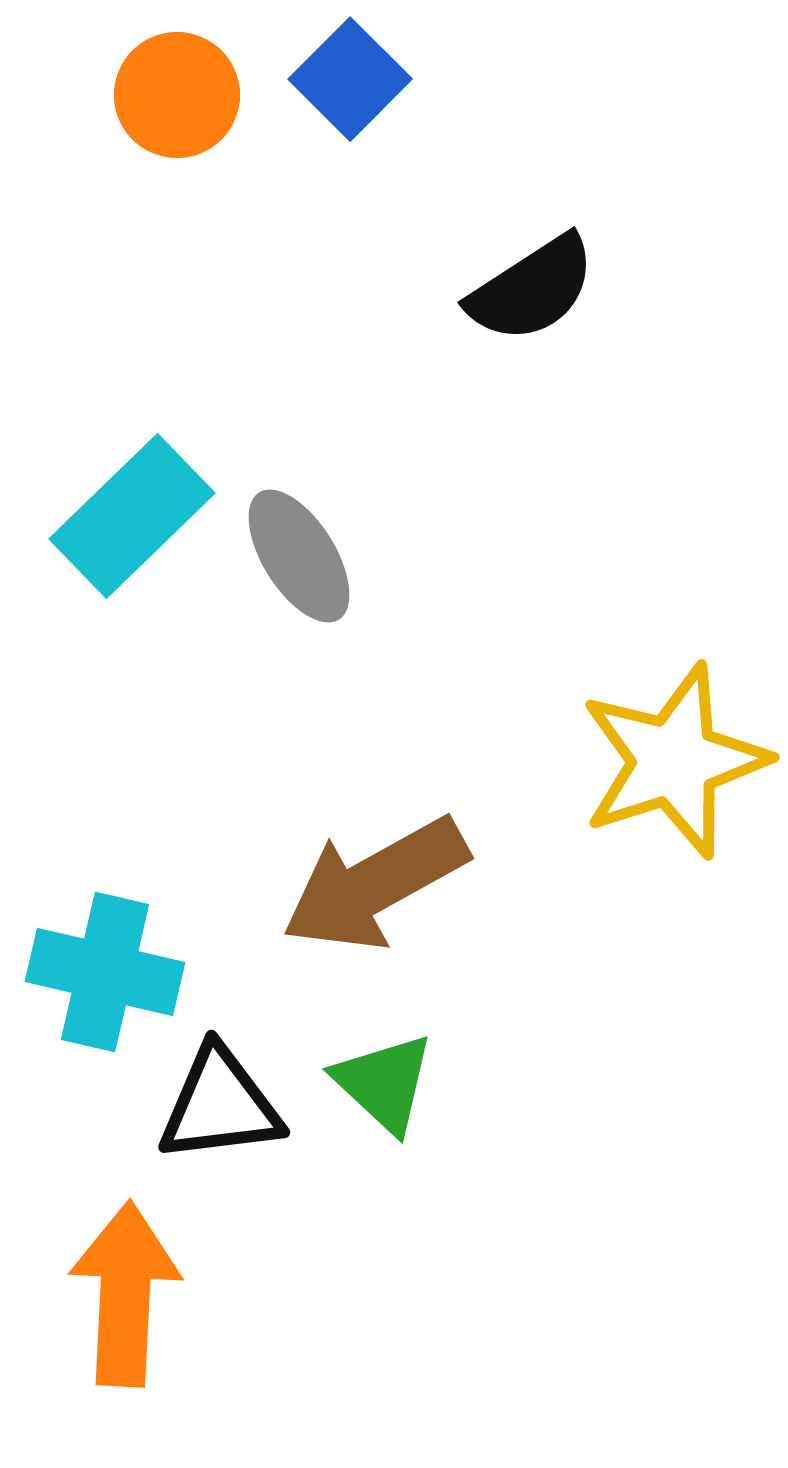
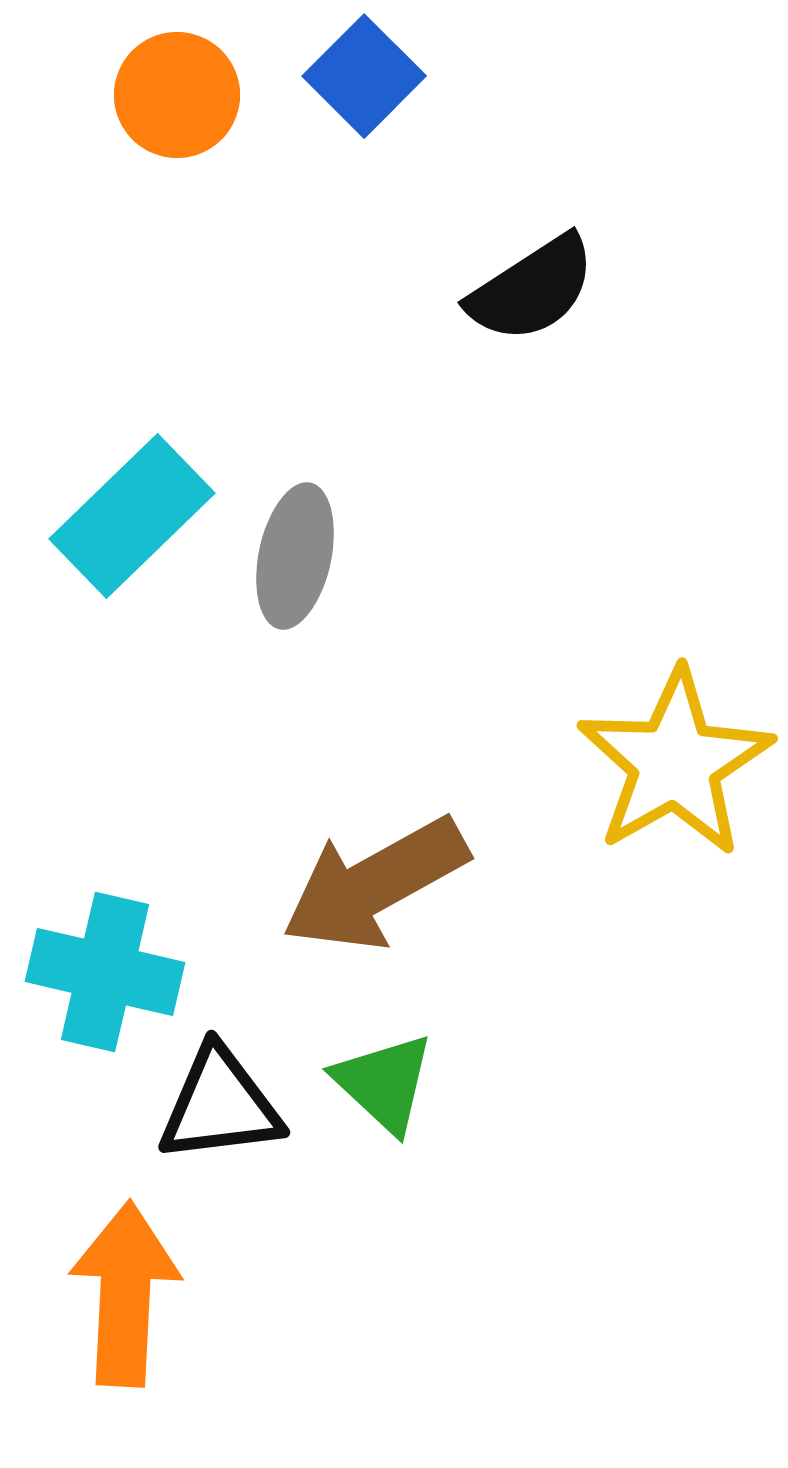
blue square: moved 14 px right, 3 px up
gray ellipse: moved 4 px left; rotated 44 degrees clockwise
yellow star: moved 1 px right, 2 px down; rotated 12 degrees counterclockwise
